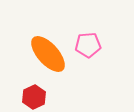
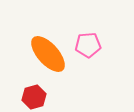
red hexagon: rotated 10 degrees clockwise
